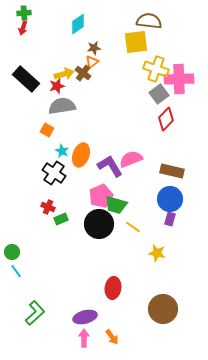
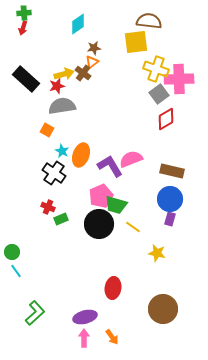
red diamond: rotated 15 degrees clockwise
